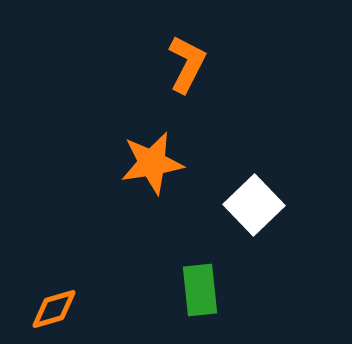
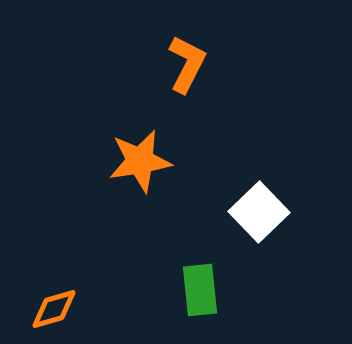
orange star: moved 12 px left, 2 px up
white square: moved 5 px right, 7 px down
